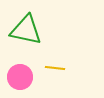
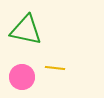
pink circle: moved 2 px right
